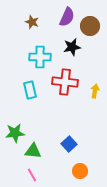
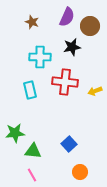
yellow arrow: rotated 120 degrees counterclockwise
orange circle: moved 1 px down
